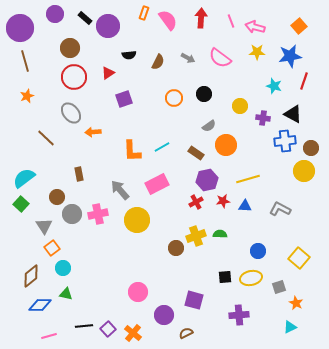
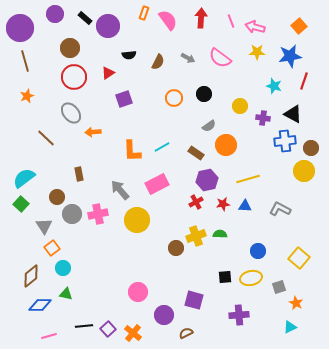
red star at (223, 201): moved 3 px down
